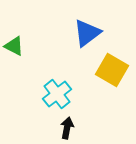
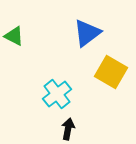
green triangle: moved 10 px up
yellow square: moved 1 px left, 2 px down
black arrow: moved 1 px right, 1 px down
